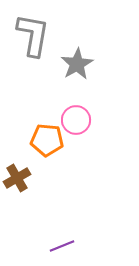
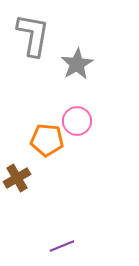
pink circle: moved 1 px right, 1 px down
